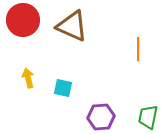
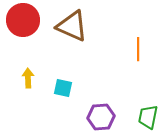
yellow arrow: rotated 12 degrees clockwise
